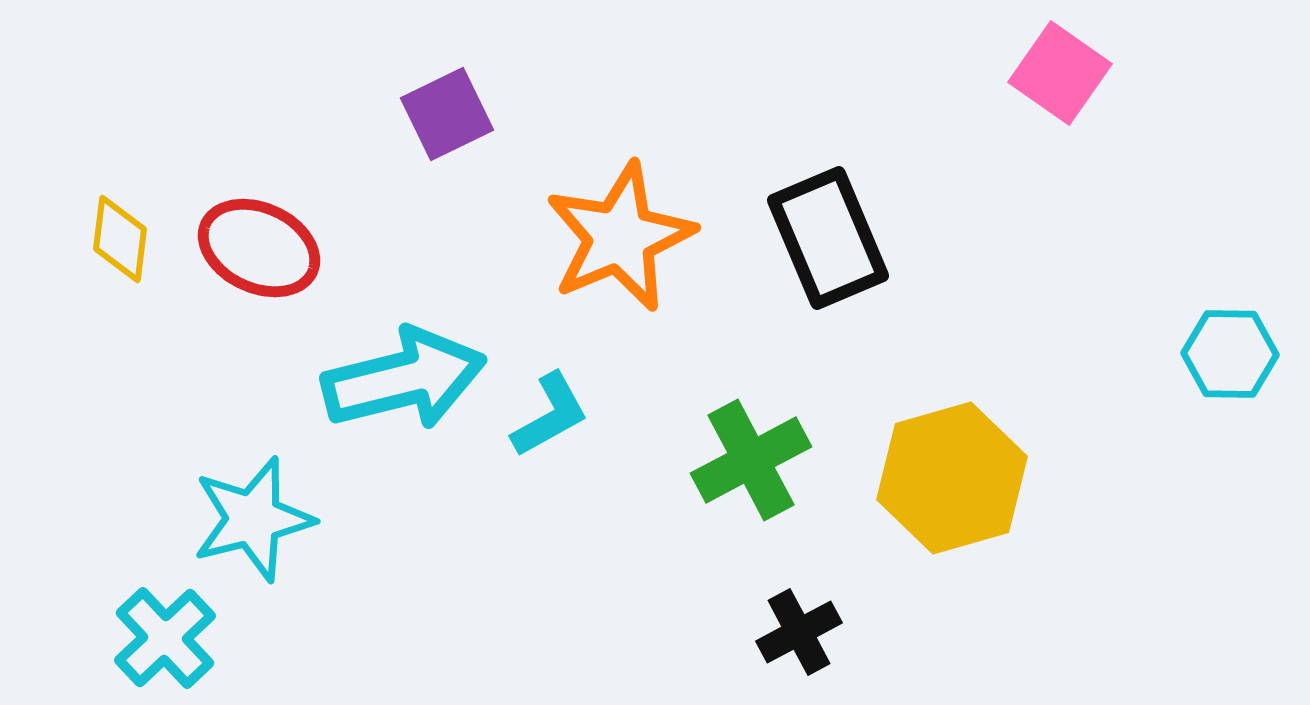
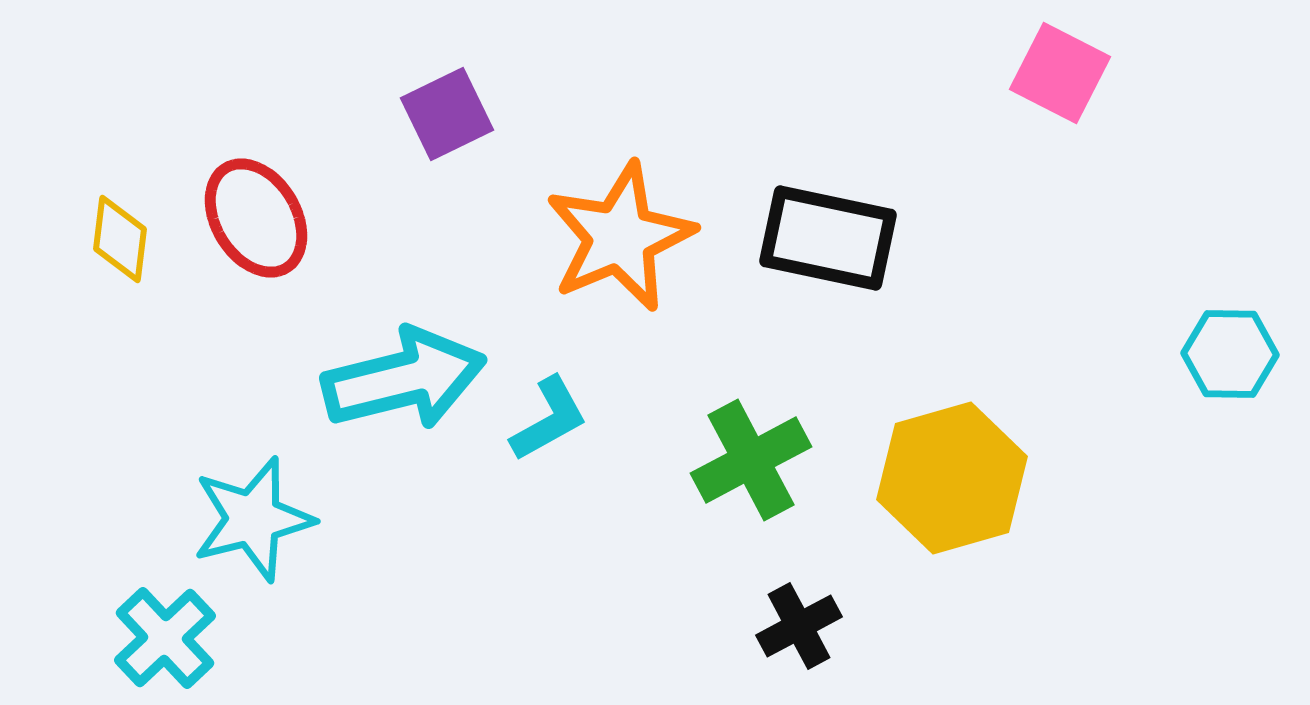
pink square: rotated 8 degrees counterclockwise
black rectangle: rotated 55 degrees counterclockwise
red ellipse: moved 3 px left, 30 px up; rotated 34 degrees clockwise
cyan L-shape: moved 1 px left, 4 px down
black cross: moved 6 px up
